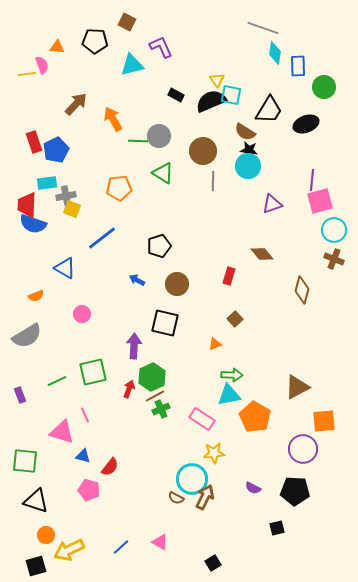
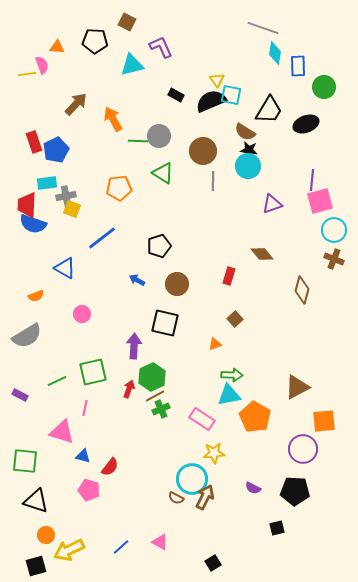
purple rectangle at (20, 395): rotated 42 degrees counterclockwise
pink line at (85, 415): moved 7 px up; rotated 35 degrees clockwise
